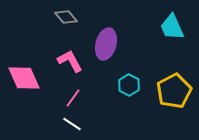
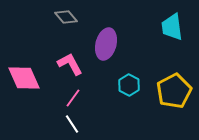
cyan trapezoid: rotated 16 degrees clockwise
pink L-shape: moved 3 px down
white line: rotated 24 degrees clockwise
